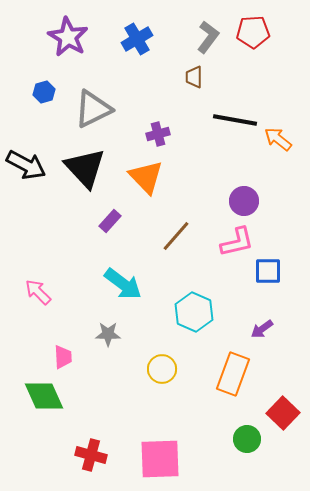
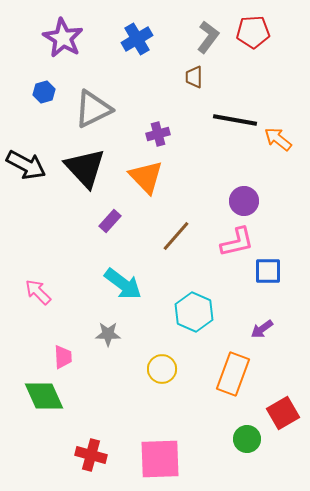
purple star: moved 5 px left, 1 px down
red square: rotated 16 degrees clockwise
